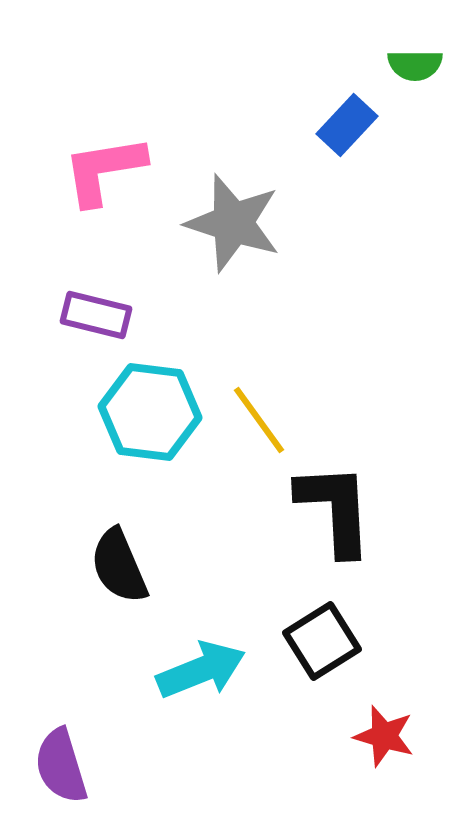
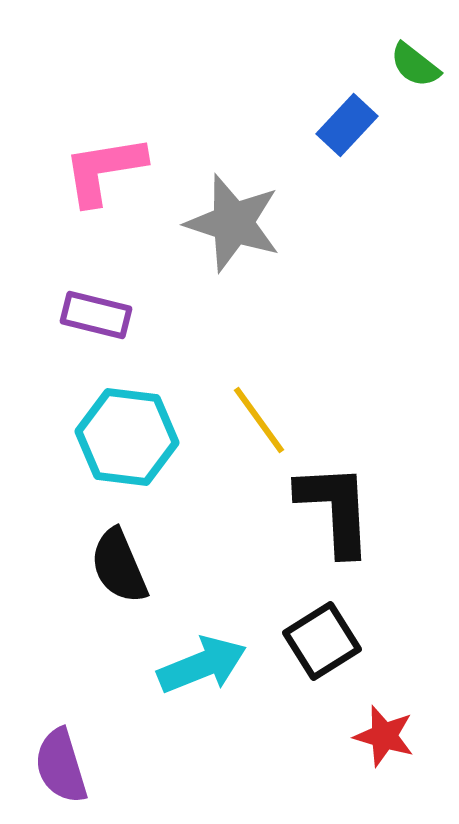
green semicircle: rotated 38 degrees clockwise
cyan hexagon: moved 23 px left, 25 px down
cyan arrow: moved 1 px right, 5 px up
